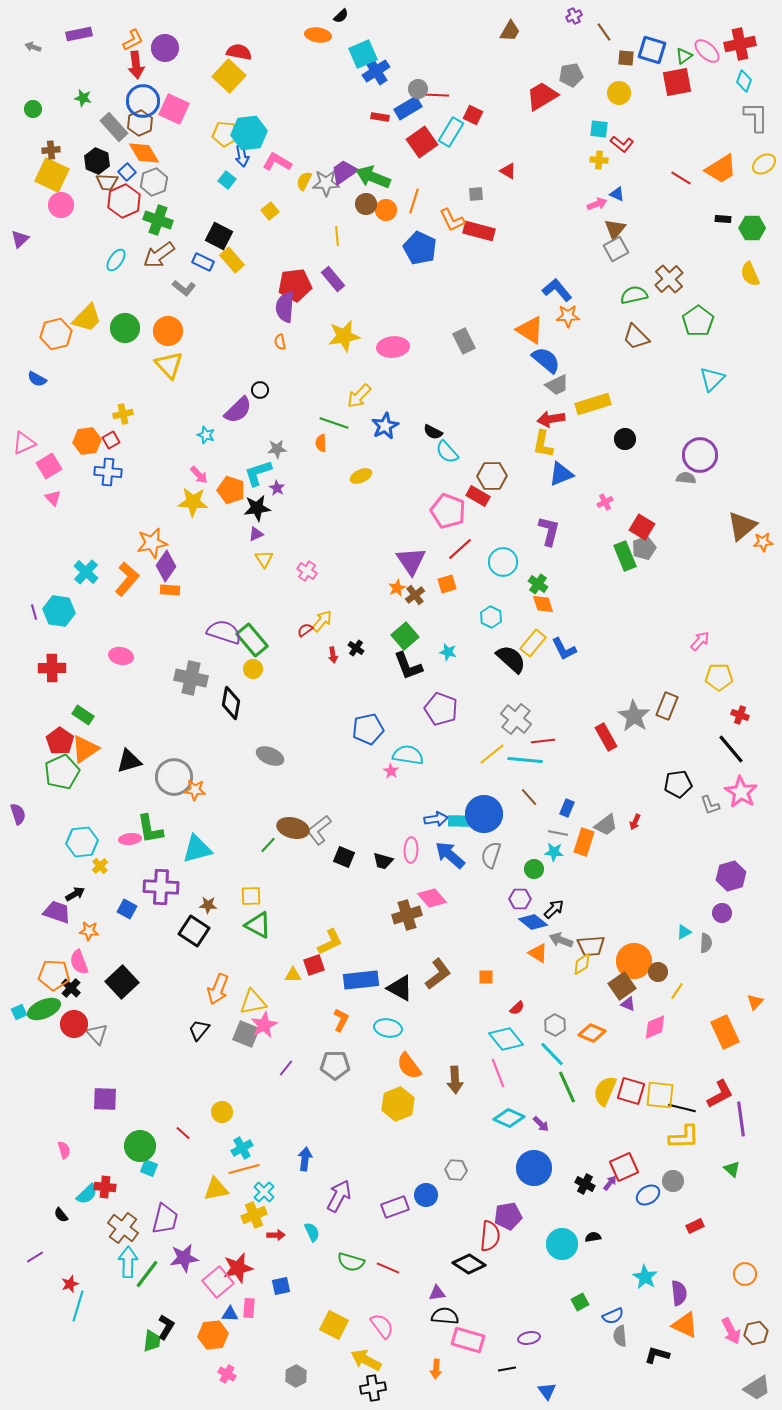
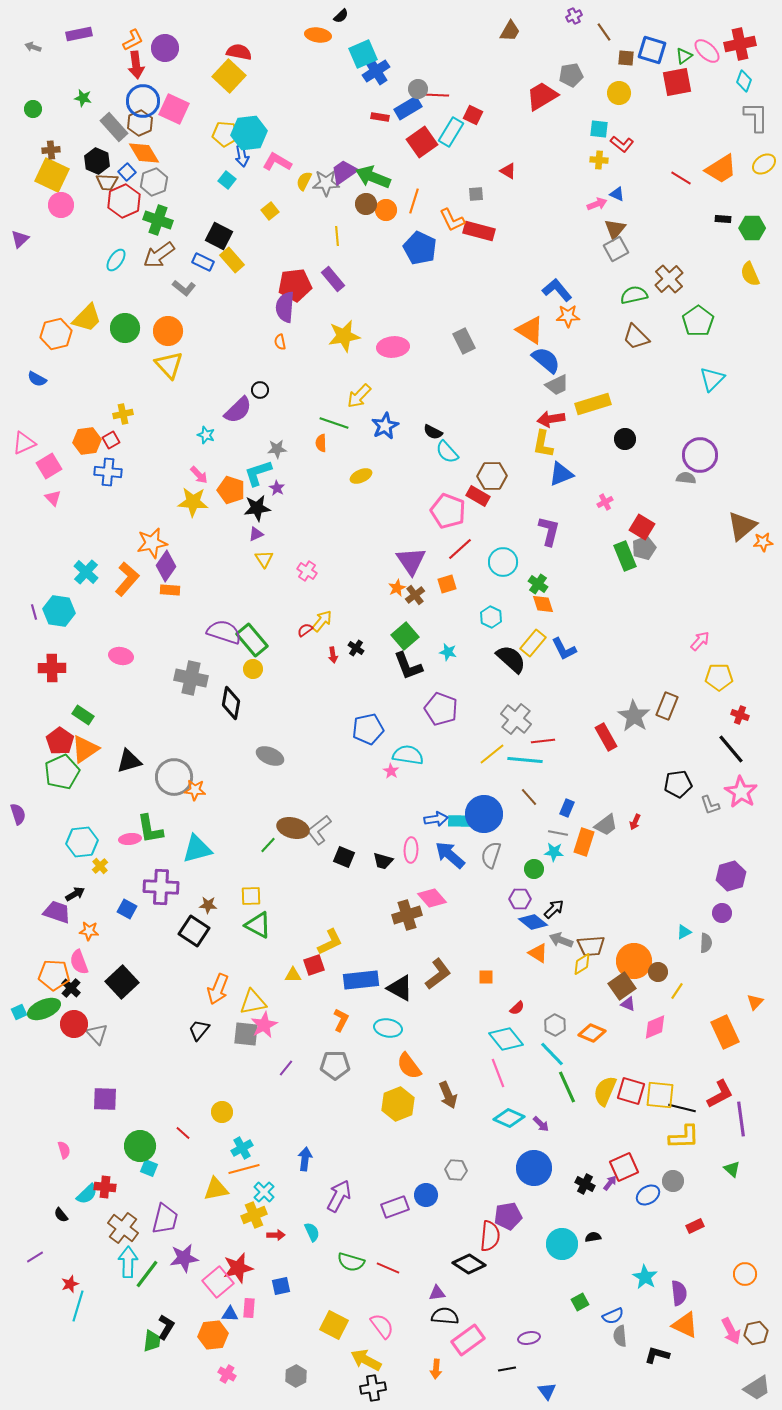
gray square at (246, 1034): rotated 16 degrees counterclockwise
brown arrow at (455, 1080): moved 7 px left, 15 px down; rotated 20 degrees counterclockwise
pink rectangle at (468, 1340): rotated 52 degrees counterclockwise
